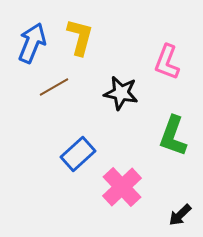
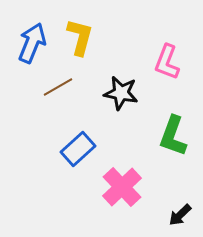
brown line: moved 4 px right
blue rectangle: moved 5 px up
